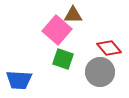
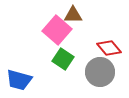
green square: rotated 15 degrees clockwise
blue trapezoid: rotated 12 degrees clockwise
